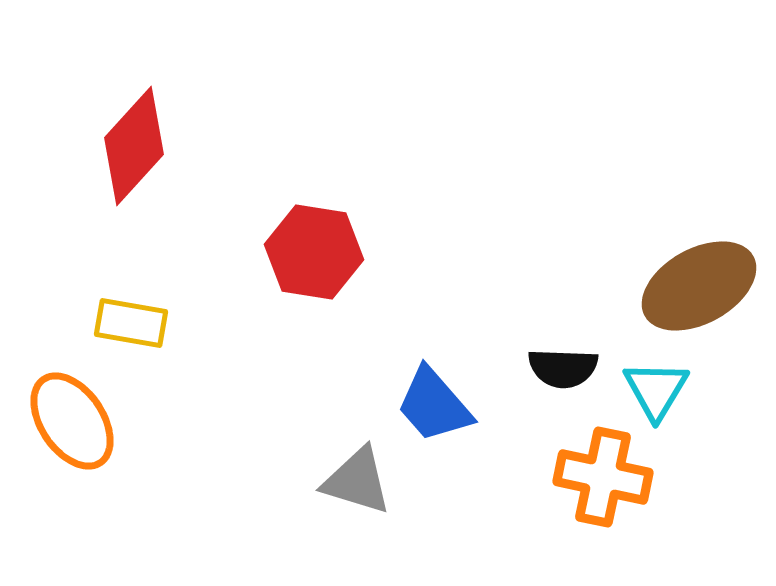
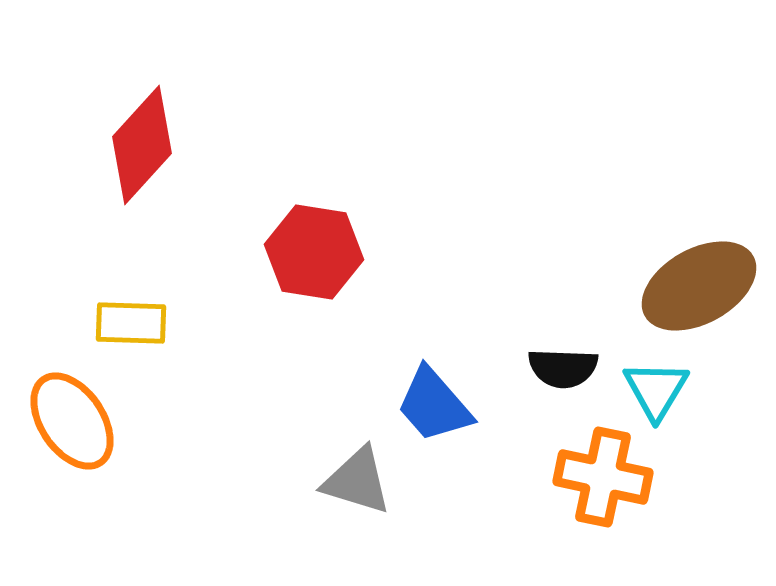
red diamond: moved 8 px right, 1 px up
yellow rectangle: rotated 8 degrees counterclockwise
